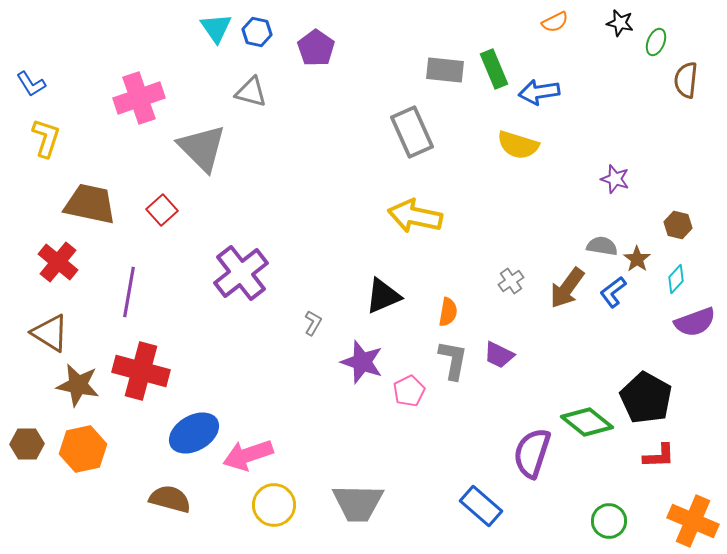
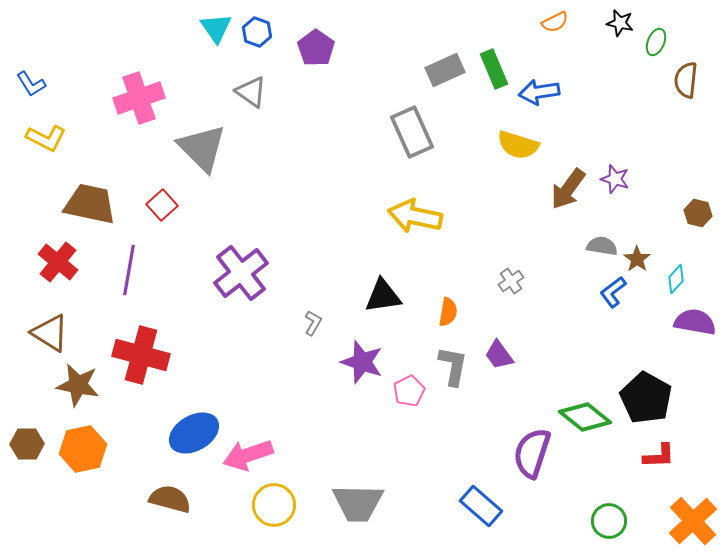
blue hexagon at (257, 32): rotated 8 degrees clockwise
gray rectangle at (445, 70): rotated 30 degrees counterclockwise
gray triangle at (251, 92): rotated 20 degrees clockwise
yellow L-shape at (46, 138): rotated 99 degrees clockwise
red square at (162, 210): moved 5 px up
brown hexagon at (678, 225): moved 20 px right, 12 px up
brown arrow at (567, 288): moved 1 px right, 99 px up
purple line at (129, 292): moved 22 px up
black triangle at (383, 296): rotated 15 degrees clockwise
purple semicircle at (695, 322): rotated 150 degrees counterclockwise
purple trapezoid at (499, 355): rotated 28 degrees clockwise
gray L-shape at (453, 360): moved 6 px down
red cross at (141, 371): moved 16 px up
green diamond at (587, 422): moved 2 px left, 5 px up
orange cross at (693, 521): rotated 24 degrees clockwise
